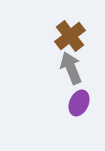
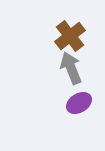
purple ellipse: rotated 35 degrees clockwise
